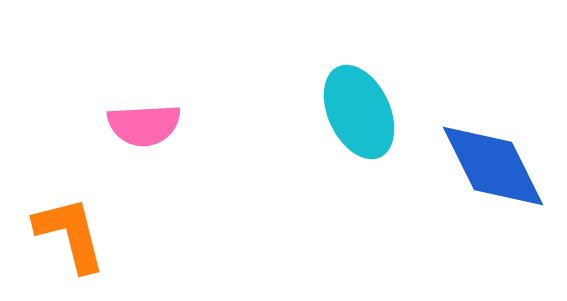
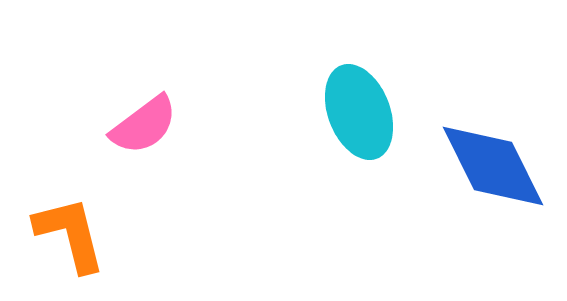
cyan ellipse: rotated 4 degrees clockwise
pink semicircle: rotated 34 degrees counterclockwise
